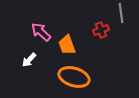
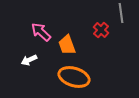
red cross: rotated 28 degrees counterclockwise
white arrow: rotated 21 degrees clockwise
